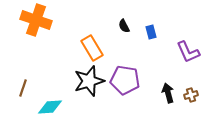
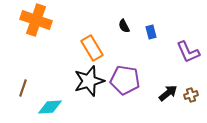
black arrow: rotated 66 degrees clockwise
